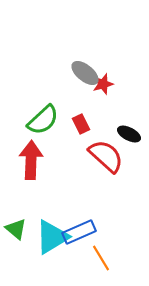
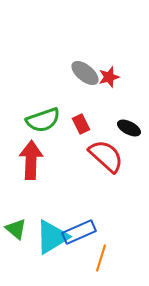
red star: moved 6 px right, 7 px up
green semicircle: rotated 24 degrees clockwise
black ellipse: moved 6 px up
orange line: rotated 48 degrees clockwise
